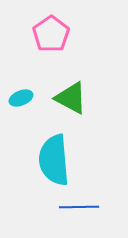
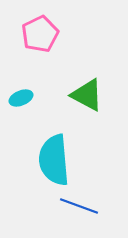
pink pentagon: moved 11 px left; rotated 9 degrees clockwise
green triangle: moved 16 px right, 3 px up
blue line: moved 1 px up; rotated 21 degrees clockwise
